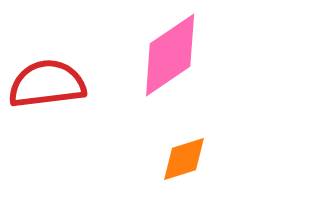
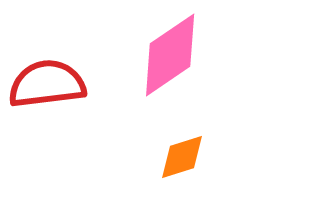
orange diamond: moved 2 px left, 2 px up
